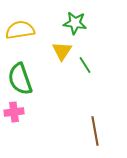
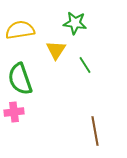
yellow triangle: moved 6 px left, 1 px up
